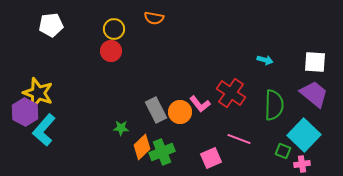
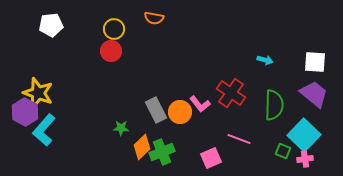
pink cross: moved 3 px right, 5 px up
